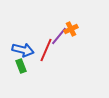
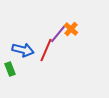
orange cross: rotated 24 degrees counterclockwise
purple line: moved 1 px left, 2 px up
green rectangle: moved 11 px left, 3 px down
